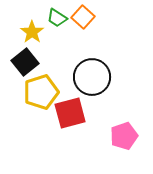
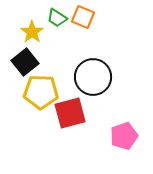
orange square: rotated 20 degrees counterclockwise
black circle: moved 1 px right
yellow pentagon: rotated 20 degrees clockwise
